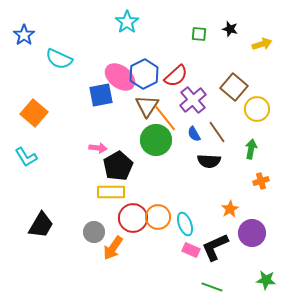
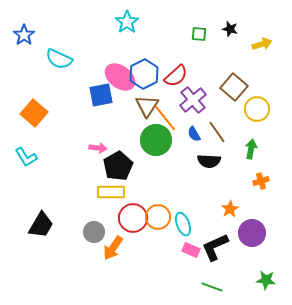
cyan ellipse: moved 2 px left
